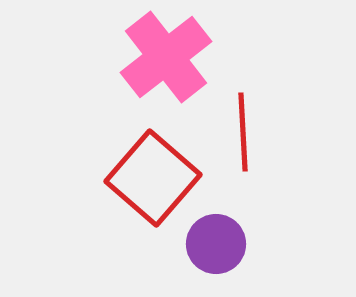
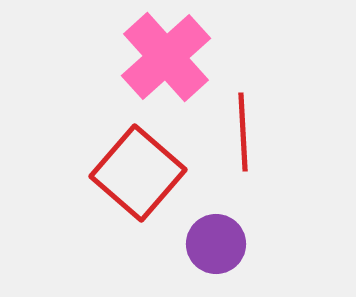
pink cross: rotated 4 degrees counterclockwise
red square: moved 15 px left, 5 px up
